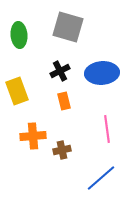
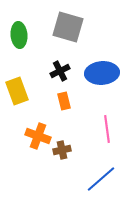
orange cross: moved 5 px right; rotated 25 degrees clockwise
blue line: moved 1 px down
